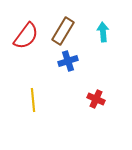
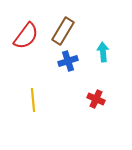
cyan arrow: moved 20 px down
